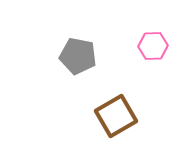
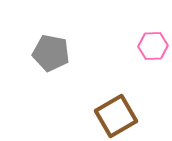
gray pentagon: moved 27 px left, 3 px up
